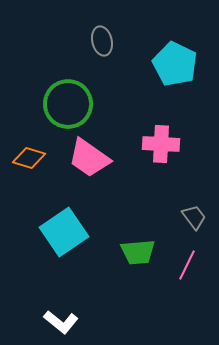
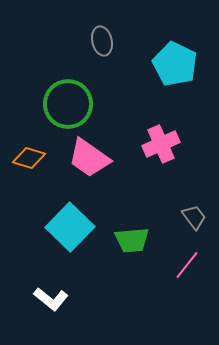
pink cross: rotated 27 degrees counterclockwise
cyan square: moved 6 px right, 5 px up; rotated 12 degrees counterclockwise
green trapezoid: moved 6 px left, 12 px up
pink line: rotated 12 degrees clockwise
white L-shape: moved 10 px left, 23 px up
